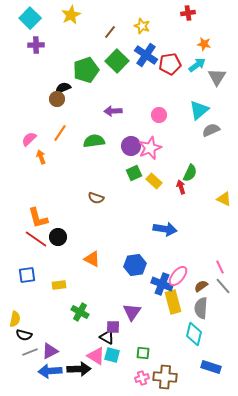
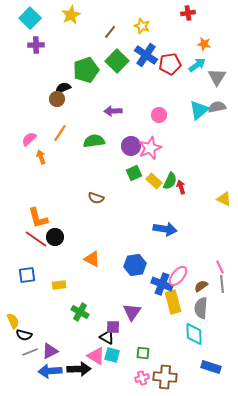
gray semicircle at (211, 130): moved 6 px right, 23 px up; rotated 12 degrees clockwise
green semicircle at (190, 173): moved 20 px left, 8 px down
black circle at (58, 237): moved 3 px left
gray line at (223, 286): moved 1 px left, 2 px up; rotated 36 degrees clockwise
yellow semicircle at (15, 319): moved 2 px left, 2 px down; rotated 35 degrees counterclockwise
cyan diamond at (194, 334): rotated 15 degrees counterclockwise
